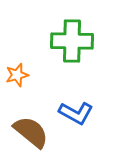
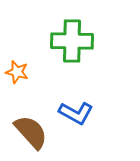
orange star: moved 3 px up; rotated 30 degrees clockwise
brown semicircle: rotated 9 degrees clockwise
